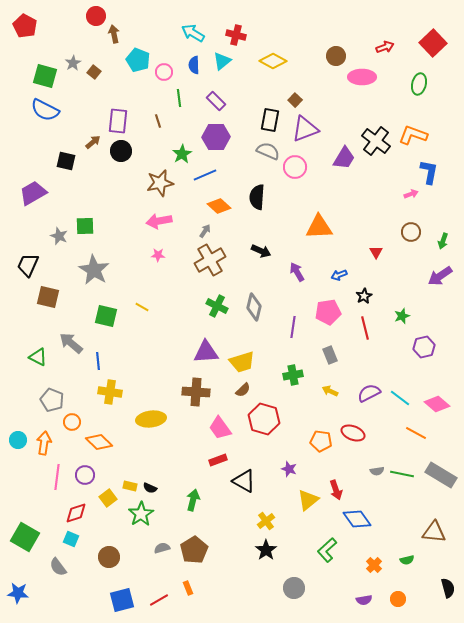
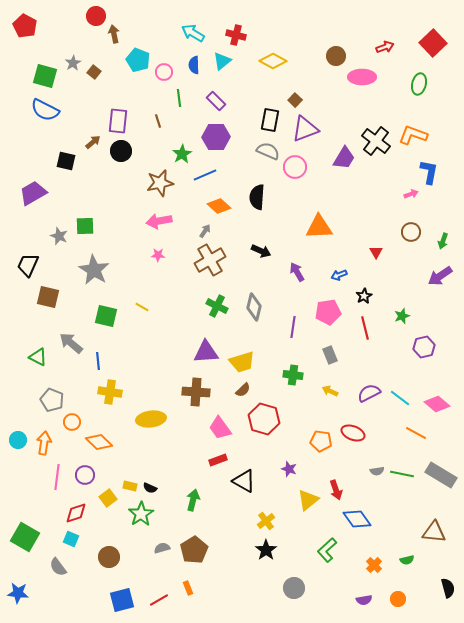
green cross at (293, 375): rotated 18 degrees clockwise
